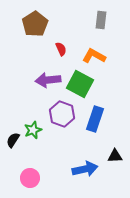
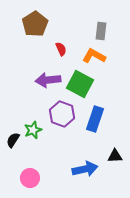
gray rectangle: moved 11 px down
